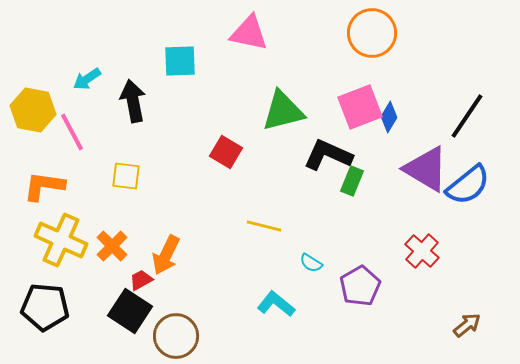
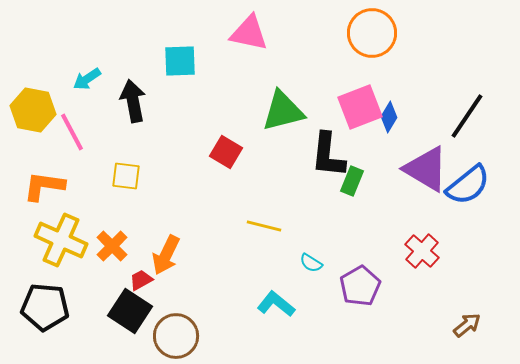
black L-shape: rotated 108 degrees counterclockwise
